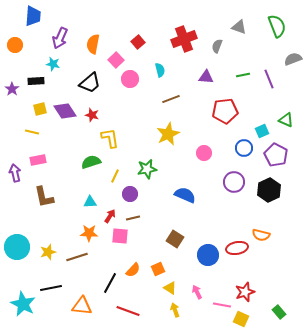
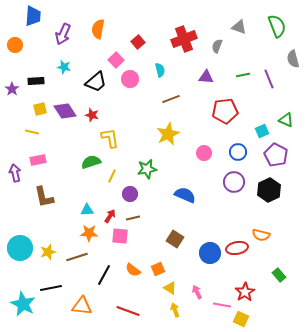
purple arrow at (60, 38): moved 3 px right, 4 px up
orange semicircle at (93, 44): moved 5 px right, 15 px up
gray semicircle at (293, 59): rotated 84 degrees counterclockwise
cyan star at (53, 64): moved 11 px right, 3 px down
black trapezoid at (90, 83): moved 6 px right, 1 px up
blue circle at (244, 148): moved 6 px left, 4 px down
yellow line at (115, 176): moved 3 px left
cyan triangle at (90, 202): moved 3 px left, 8 px down
cyan circle at (17, 247): moved 3 px right, 1 px down
blue circle at (208, 255): moved 2 px right, 2 px up
orange semicircle at (133, 270): rotated 84 degrees clockwise
black line at (110, 283): moved 6 px left, 8 px up
red star at (245, 292): rotated 12 degrees counterclockwise
green rectangle at (279, 312): moved 37 px up
